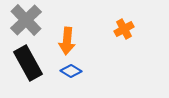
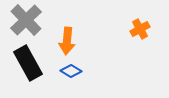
orange cross: moved 16 px right
